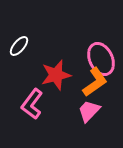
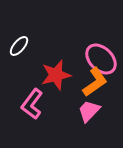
pink ellipse: rotated 20 degrees counterclockwise
